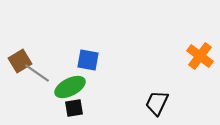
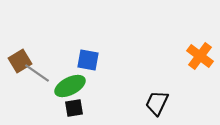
green ellipse: moved 1 px up
